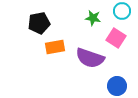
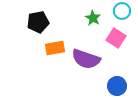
green star: rotated 21 degrees clockwise
black pentagon: moved 1 px left, 1 px up
orange rectangle: moved 1 px down
purple semicircle: moved 4 px left, 1 px down
